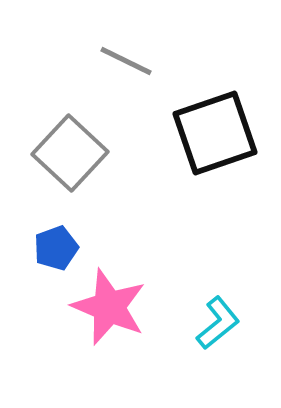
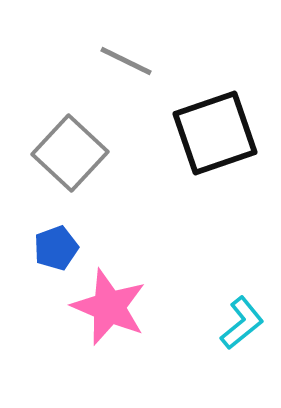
cyan L-shape: moved 24 px right
